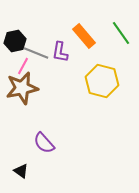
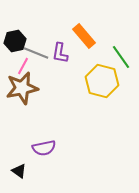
green line: moved 24 px down
purple L-shape: moved 1 px down
purple semicircle: moved 5 px down; rotated 60 degrees counterclockwise
black triangle: moved 2 px left
